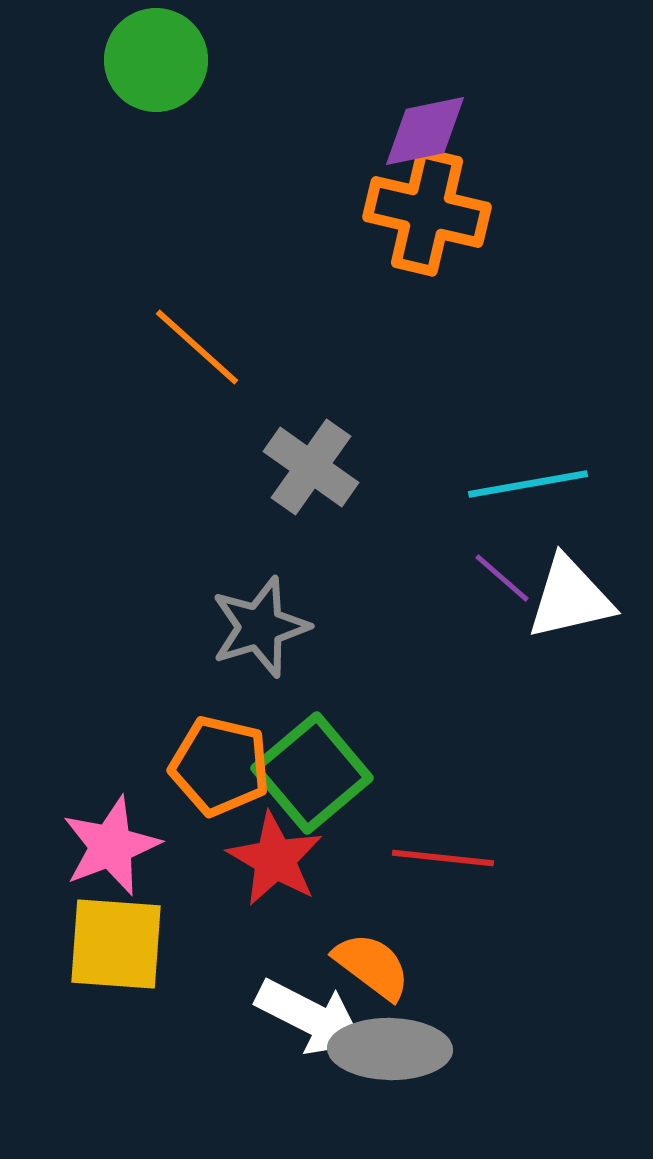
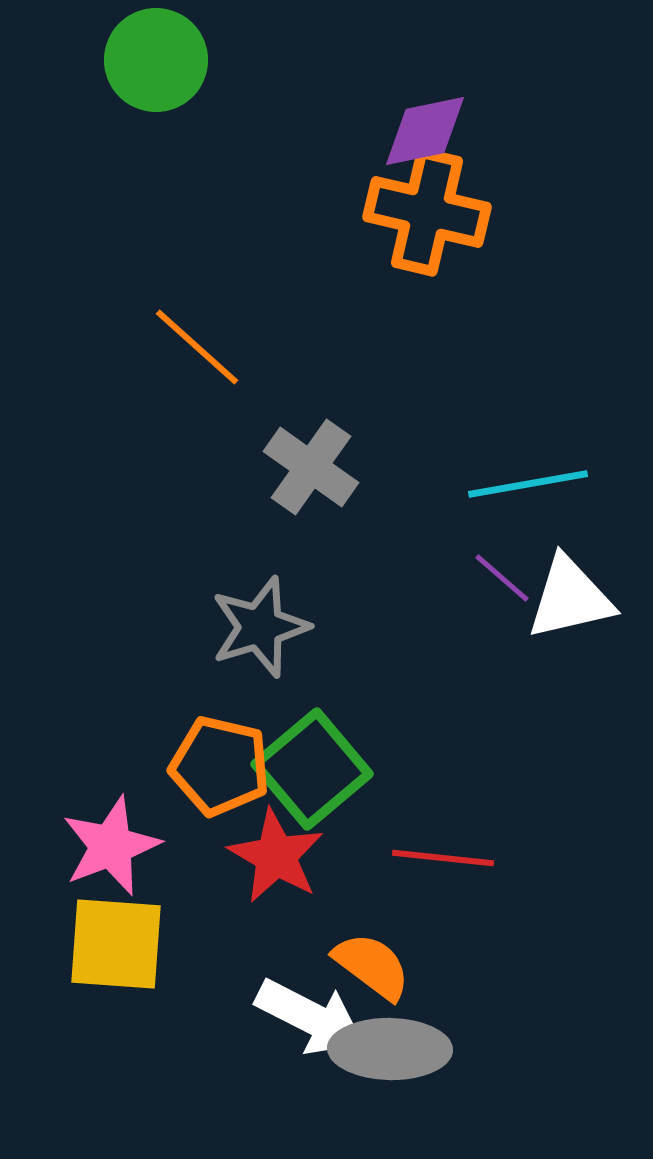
green square: moved 4 px up
red star: moved 1 px right, 3 px up
